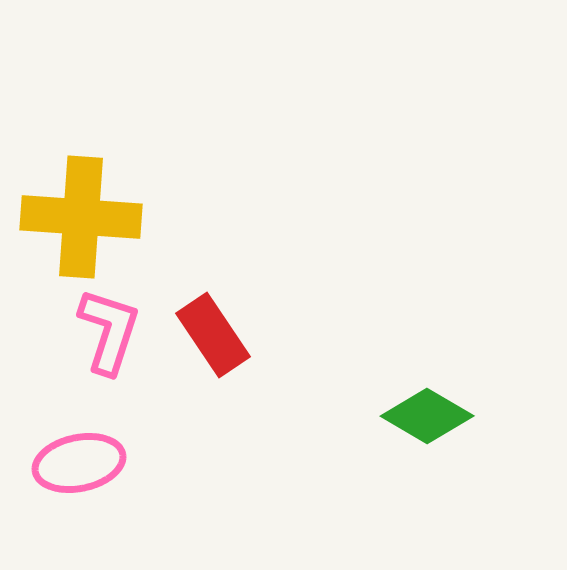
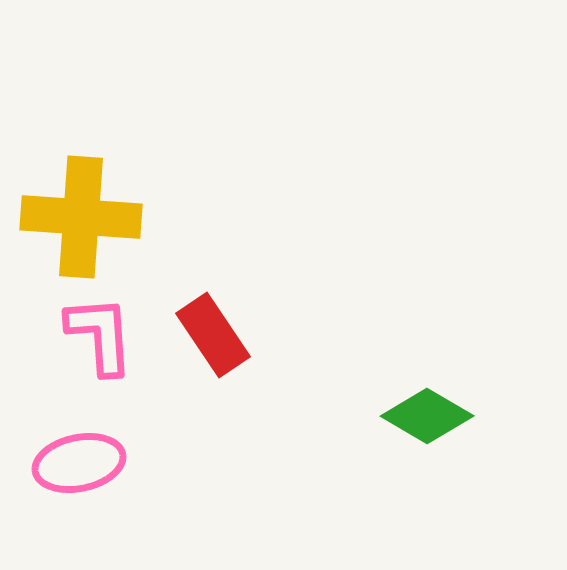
pink L-shape: moved 9 px left, 4 px down; rotated 22 degrees counterclockwise
